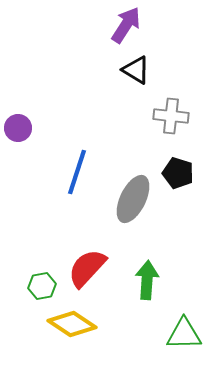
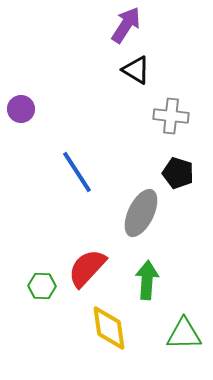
purple circle: moved 3 px right, 19 px up
blue line: rotated 51 degrees counterclockwise
gray ellipse: moved 8 px right, 14 px down
green hexagon: rotated 12 degrees clockwise
yellow diamond: moved 37 px right, 4 px down; rotated 48 degrees clockwise
